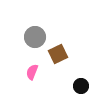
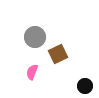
black circle: moved 4 px right
